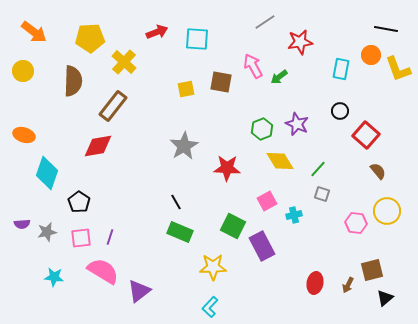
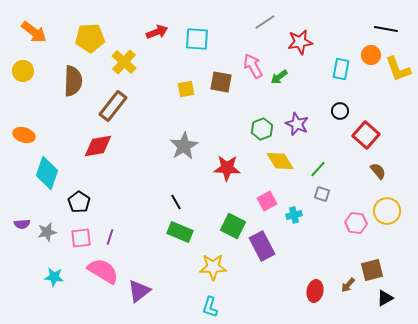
red ellipse at (315, 283): moved 8 px down
brown arrow at (348, 285): rotated 14 degrees clockwise
black triangle at (385, 298): rotated 12 degrees clockwise
cyan L-shape at (210, 307): rotated 25 degrees counterclockwise
